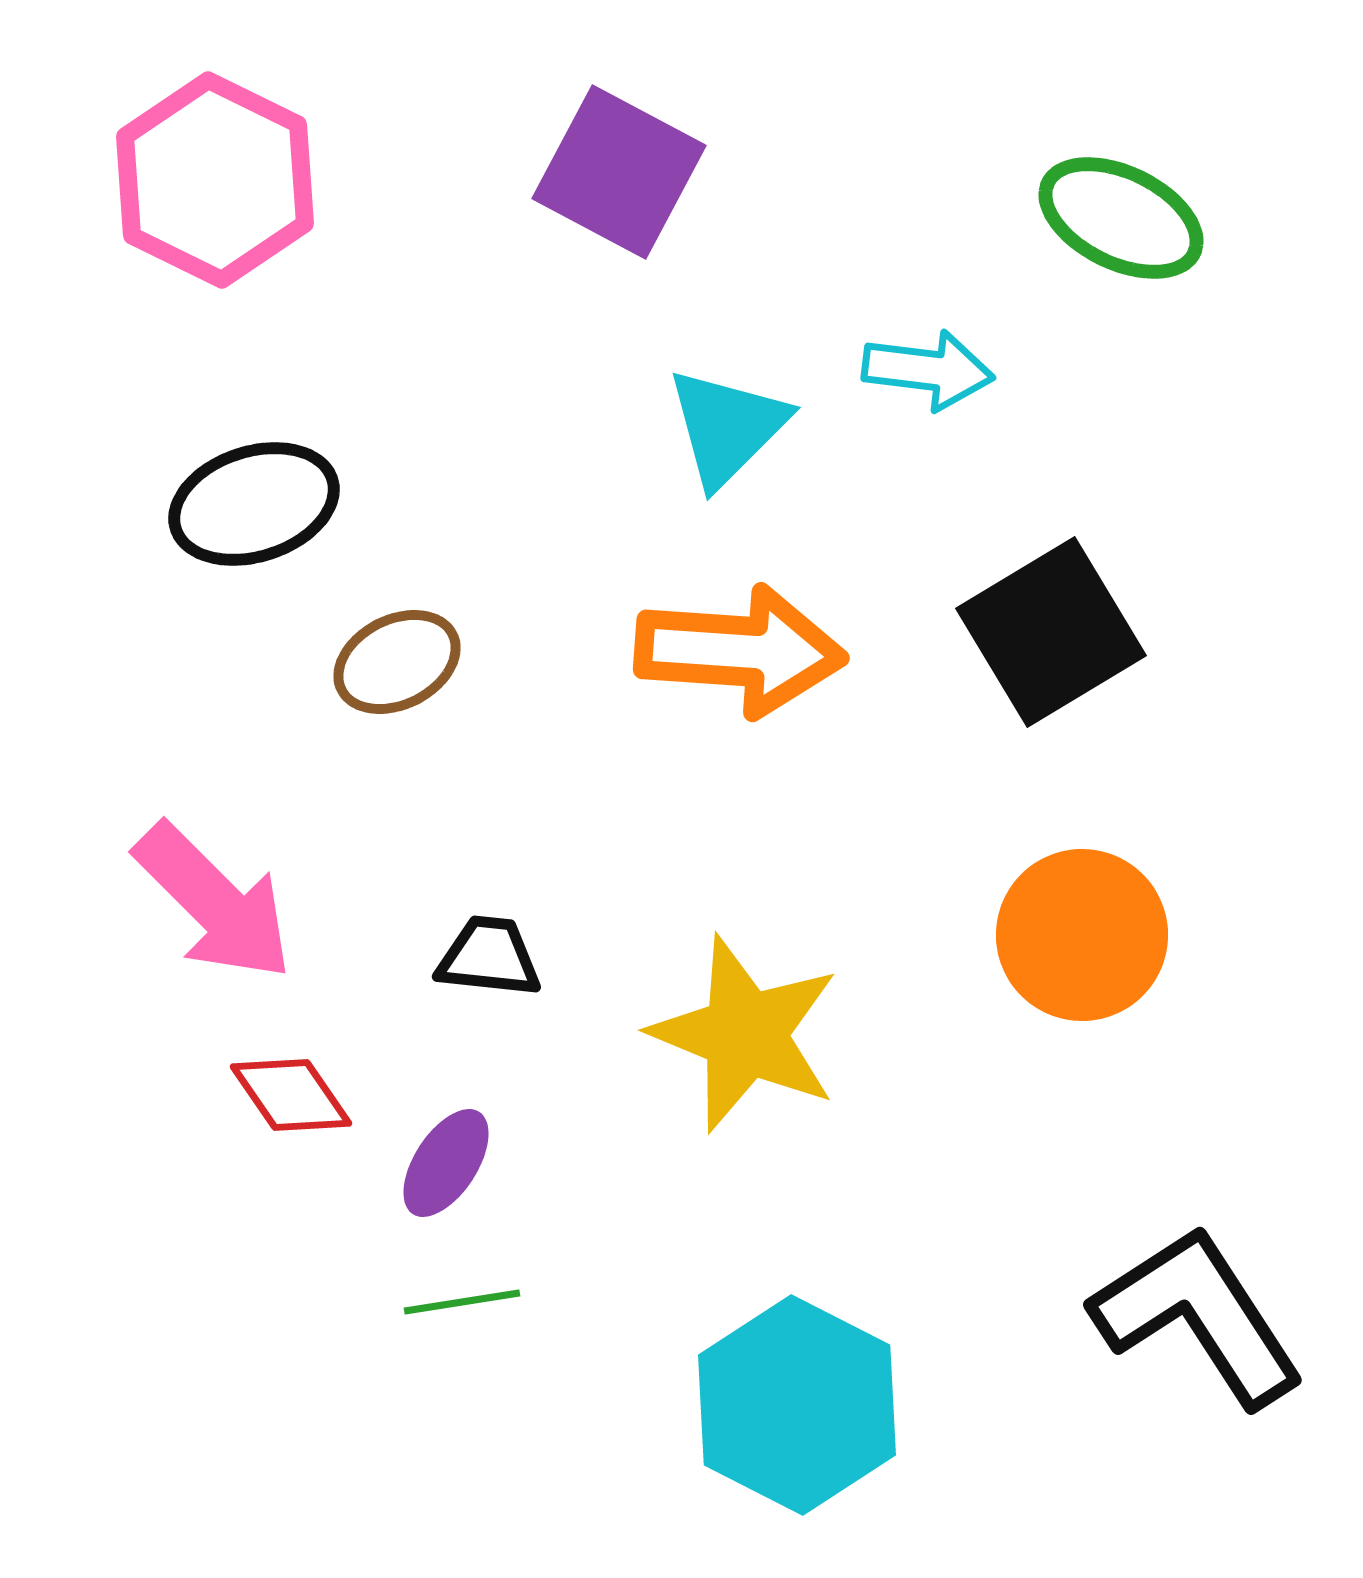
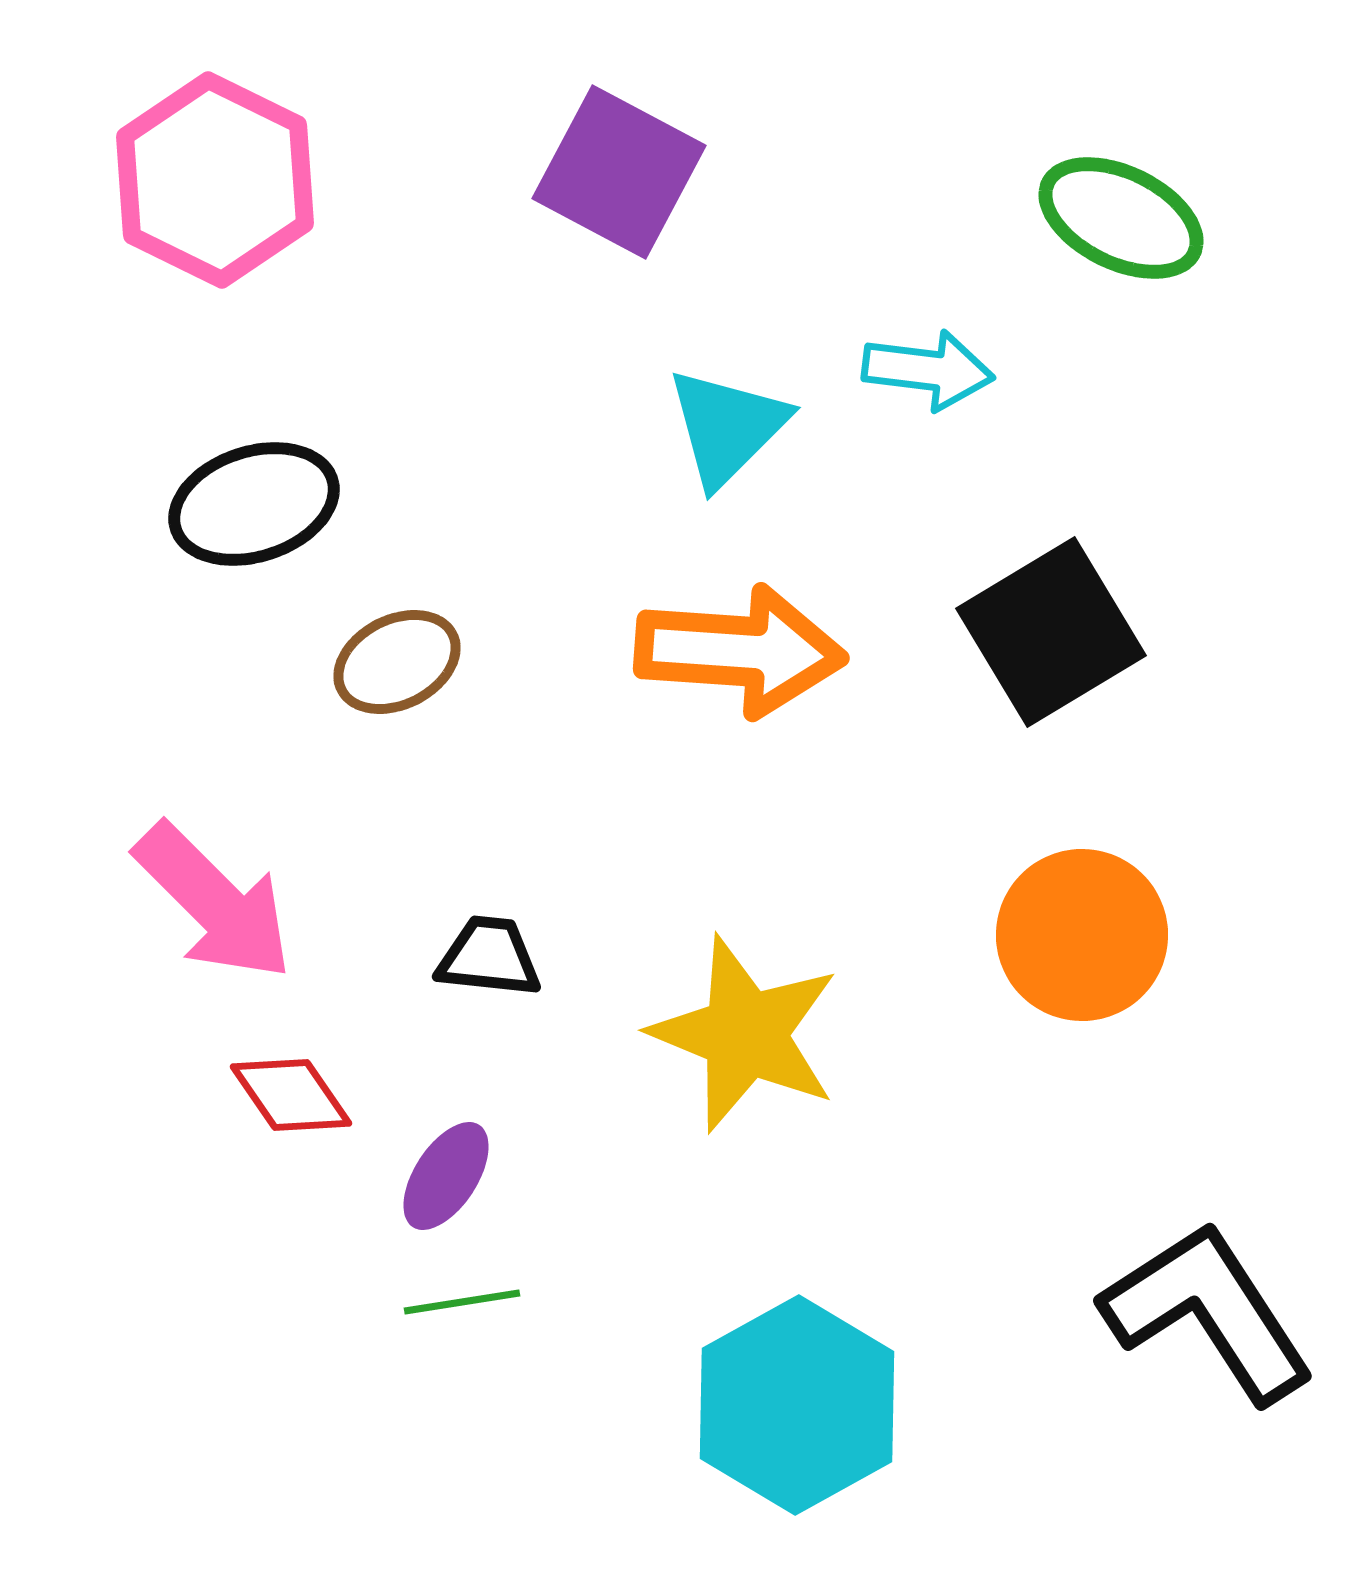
purple ellipse: moved 13 px down
black L-shape: moved 10 px right, 4 px up
cyan hexagon: rotated 4 degrees clockwise
